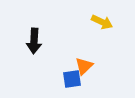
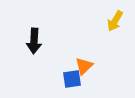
yellow arrow: moved 13 px right, 1 px up; rotated 95 degrees clockwise
